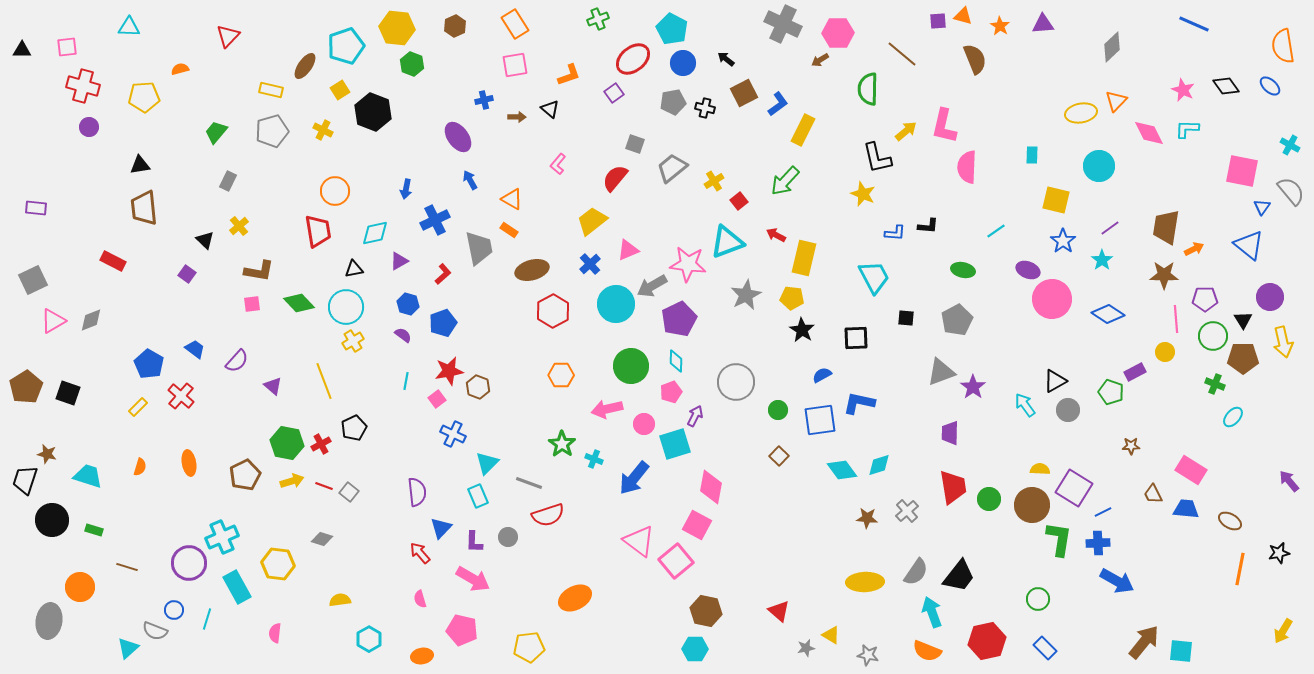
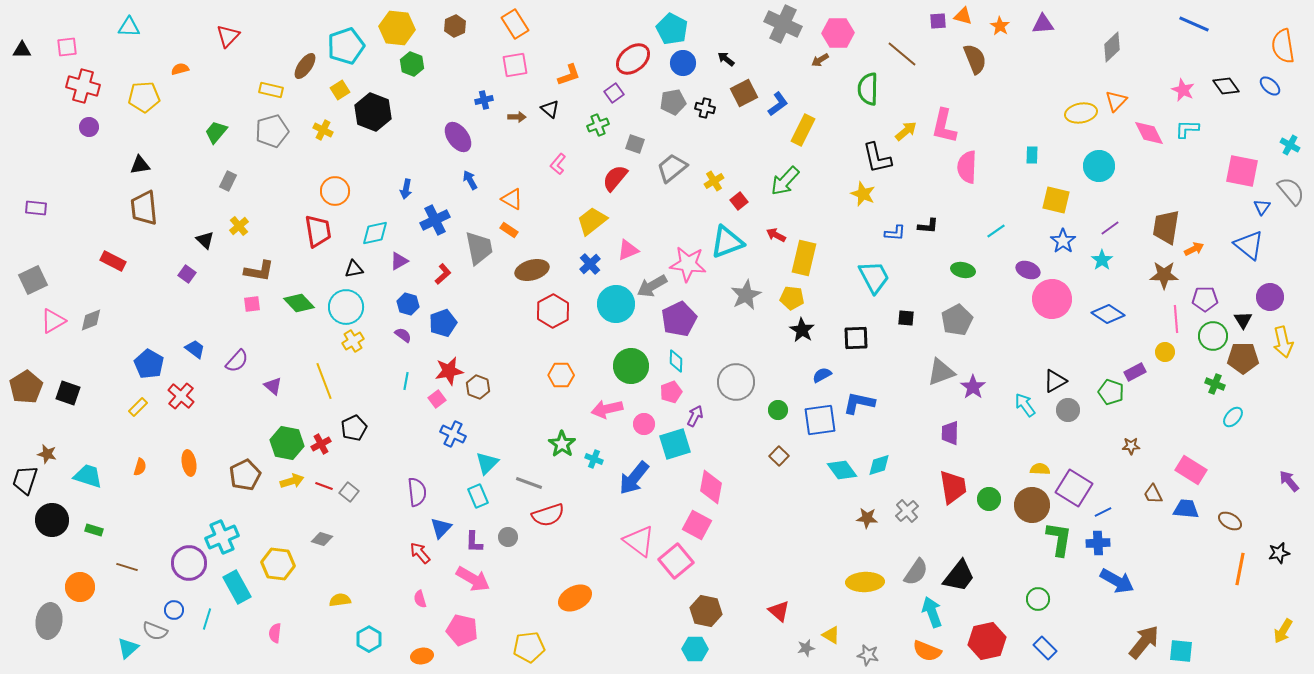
green cross at (598, 19): moved 106 px down
